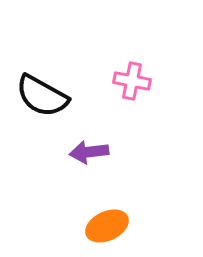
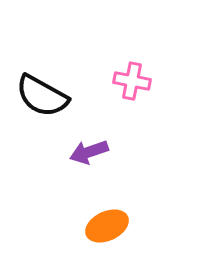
purple arrow: rotated 12 degrees counterclockwise
